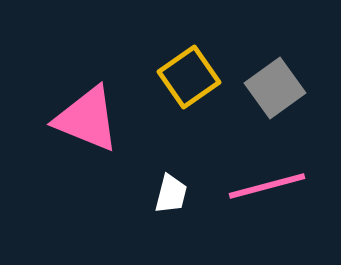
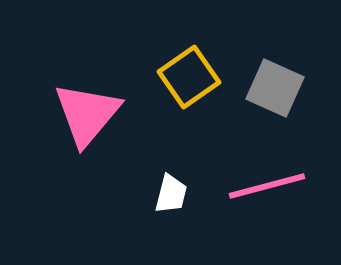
gray square: rotated 30 degrees counterclockwise
pink triangle: moved 5 px up; rotated 48 degrees clockwise
